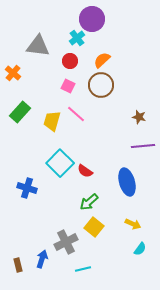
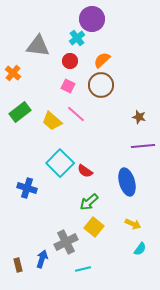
green rectangle: rotated 10 degrees clockwise
yellow trapezoid: rotated 65 degrees counterclockwise
